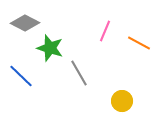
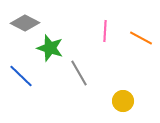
pink line: rotated 20 degrees counterclockwise
orange line: moved 2 px right, 5 px up
yellow circle: moved 1 px right
